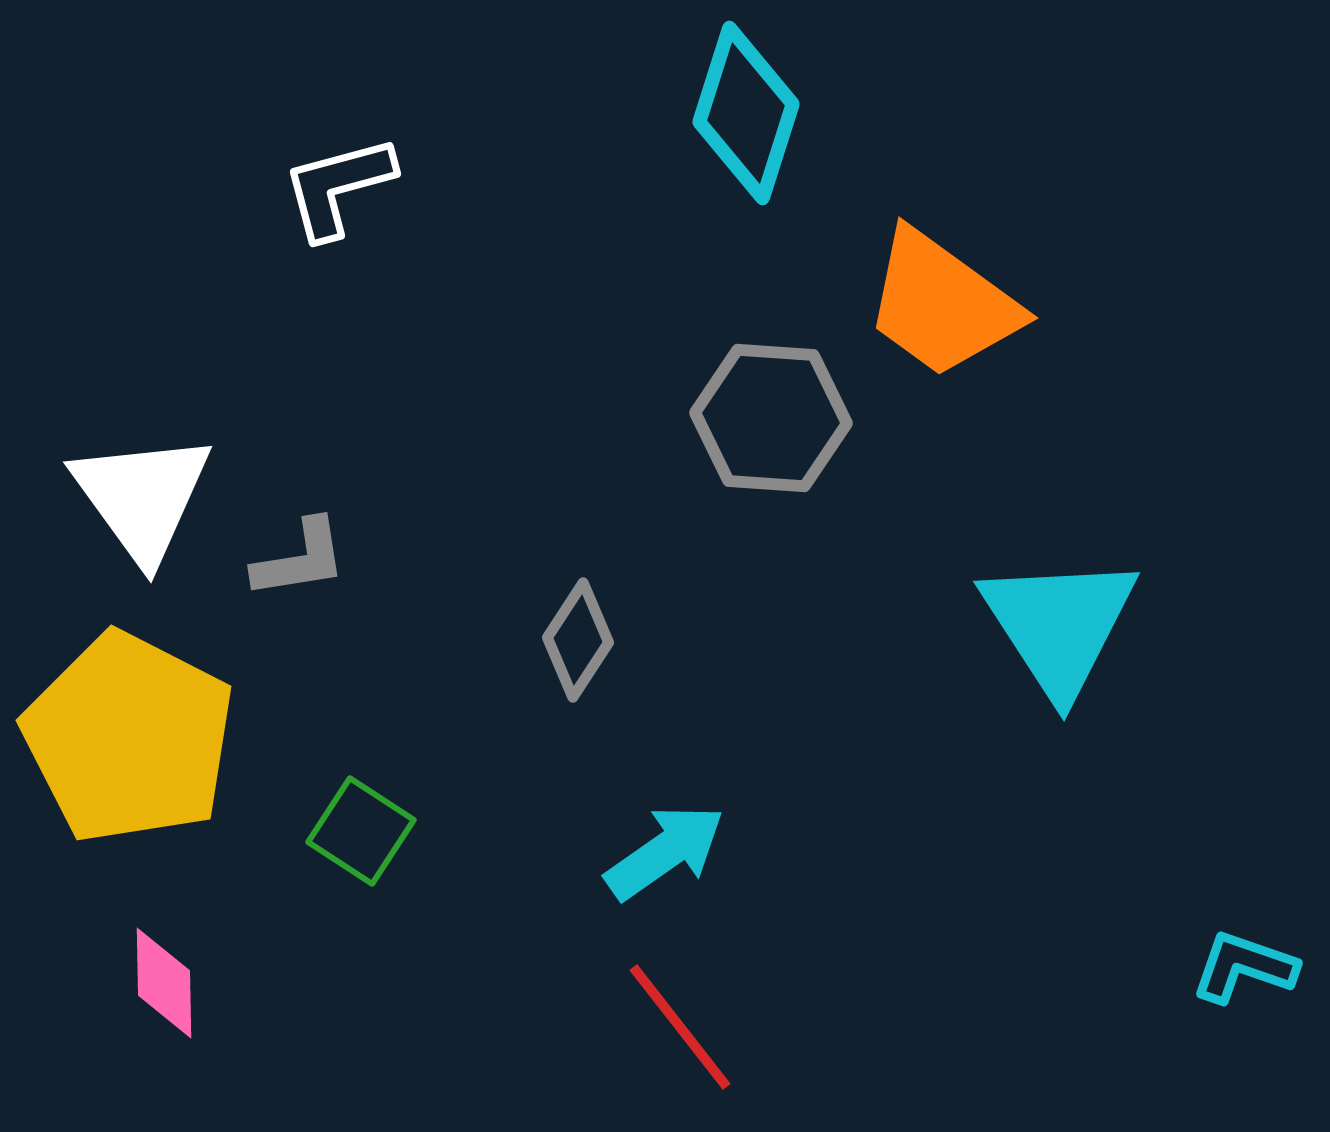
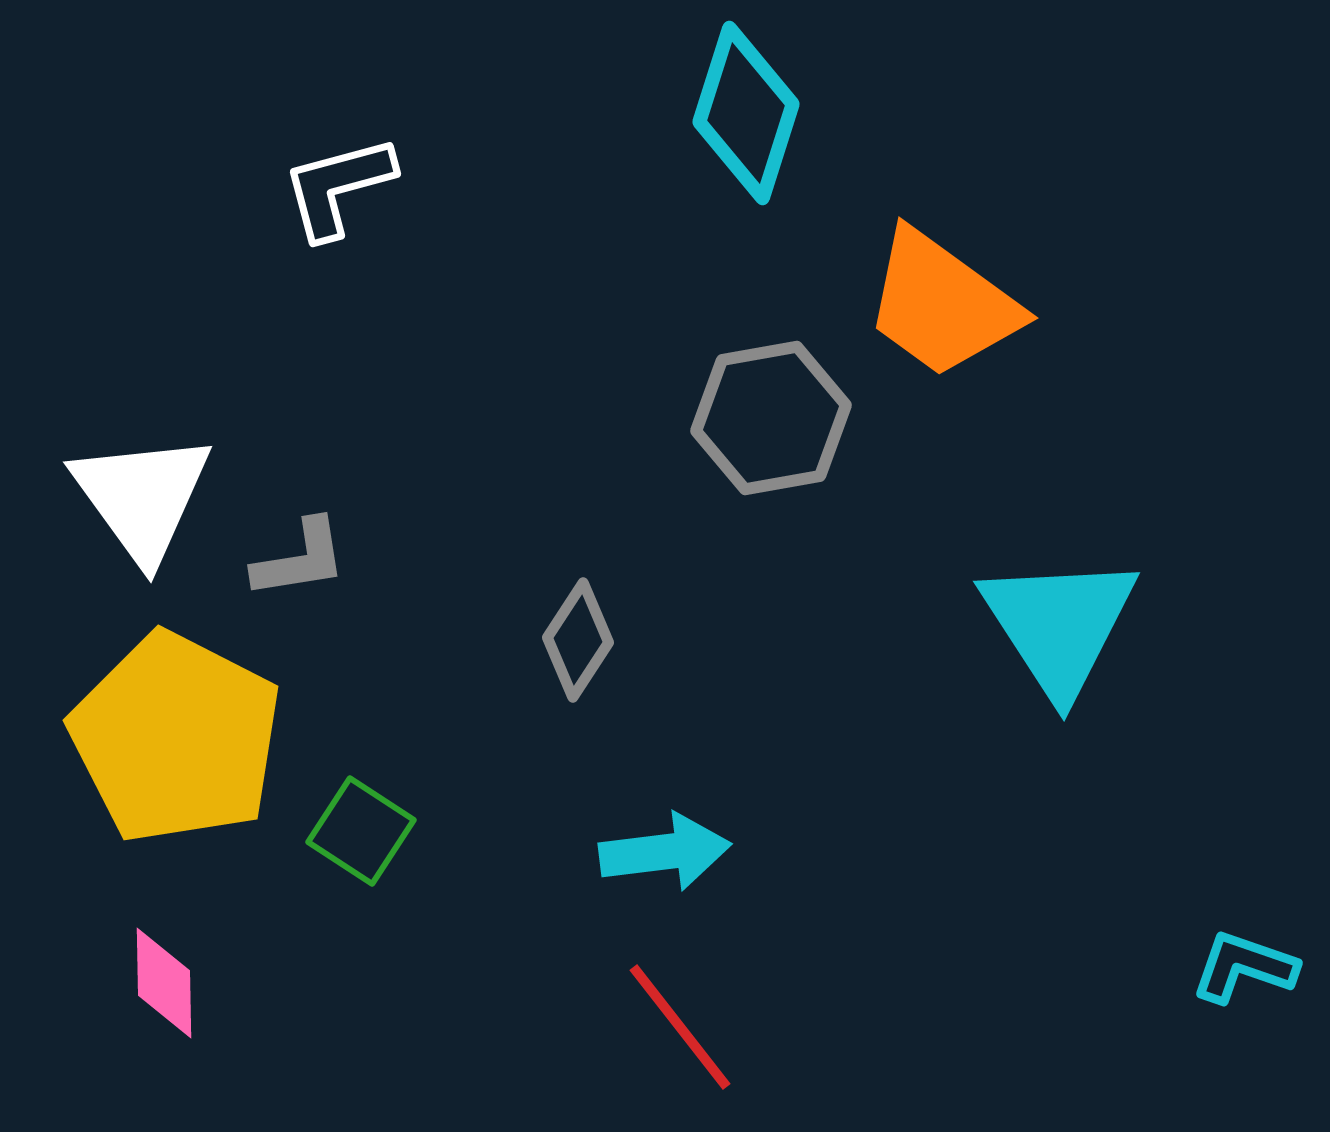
gray hexagon: rotated 14 degrees counterclockwise
yellow pentagon: moved 47 px right
cyan arrow: rotated 28 degrees clockwise
